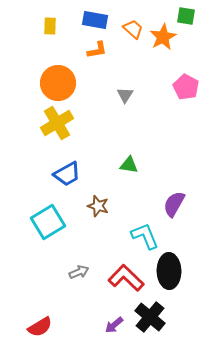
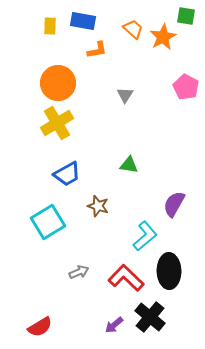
blue rectangle: moved 12 px left, 1 px down
cyan L-shape: rotated 72 degrees clockwise
